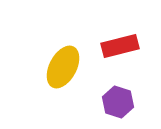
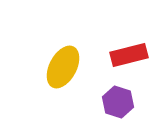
red rectangle: moved 9 px right, 9 px down
